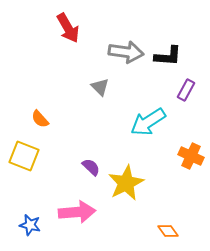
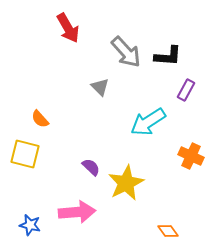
gray arrow: rotated 40 degrees clockwise
yellow square: moved 1 px right, 2 px up; rotated 8 degrees counterclockwise
